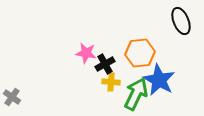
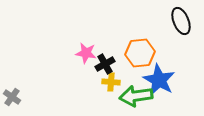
green arrow: moved 2 px down; rotated 124 degrees counterclockwise
